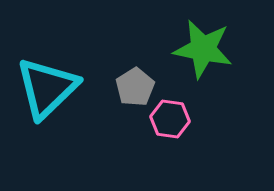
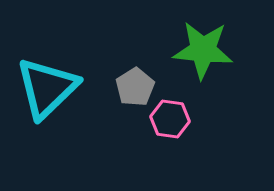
green star: moved 1 px down; rotated 6 degrees counterclockwise
